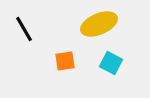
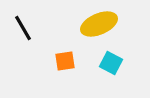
black line: moved 1 px left, 1 px up
